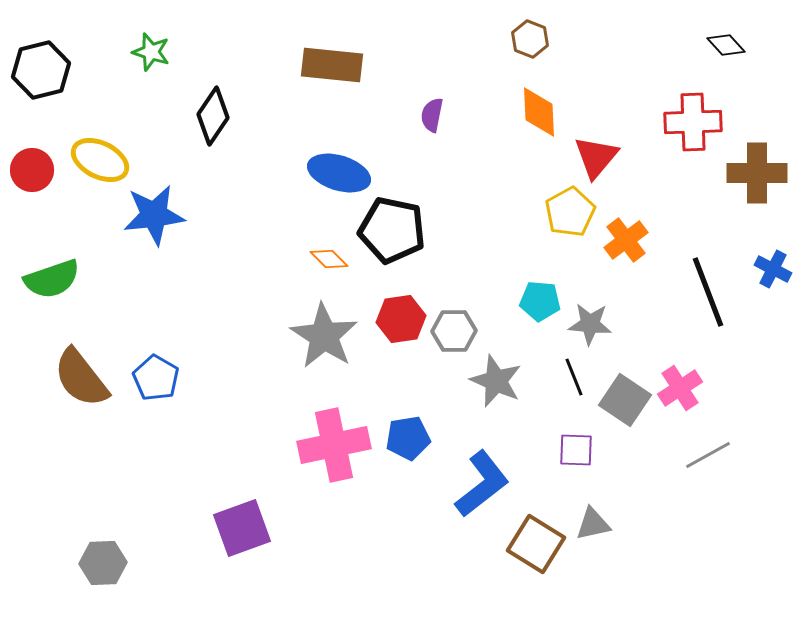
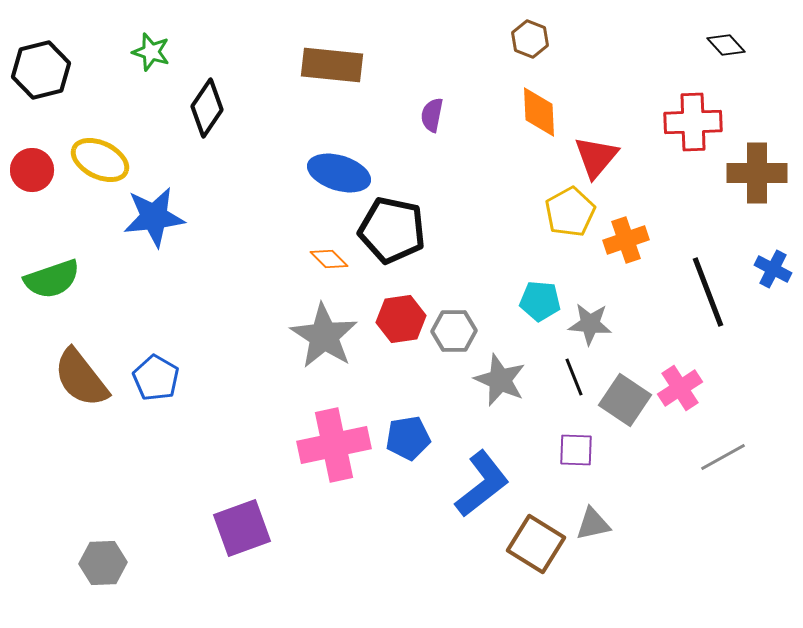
black diamond at (213, 116): moved 6 px left, 8 px up
blue star at (154, 215): moved 2 px down
orange cross at (626, 240): rotated 18 degrees clockwise
gray star at (496, 381): moved 4 px right, 1 px up
gray line at (708, 455): moved 15 px right, 2 px down
